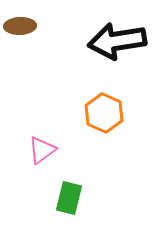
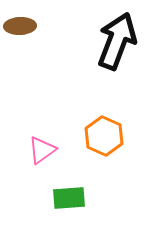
black arrow: rotated 120 degrees clockwise
orange hexagon: moved 23 px down
green rectangle: rotated 72 degrees clockwise
